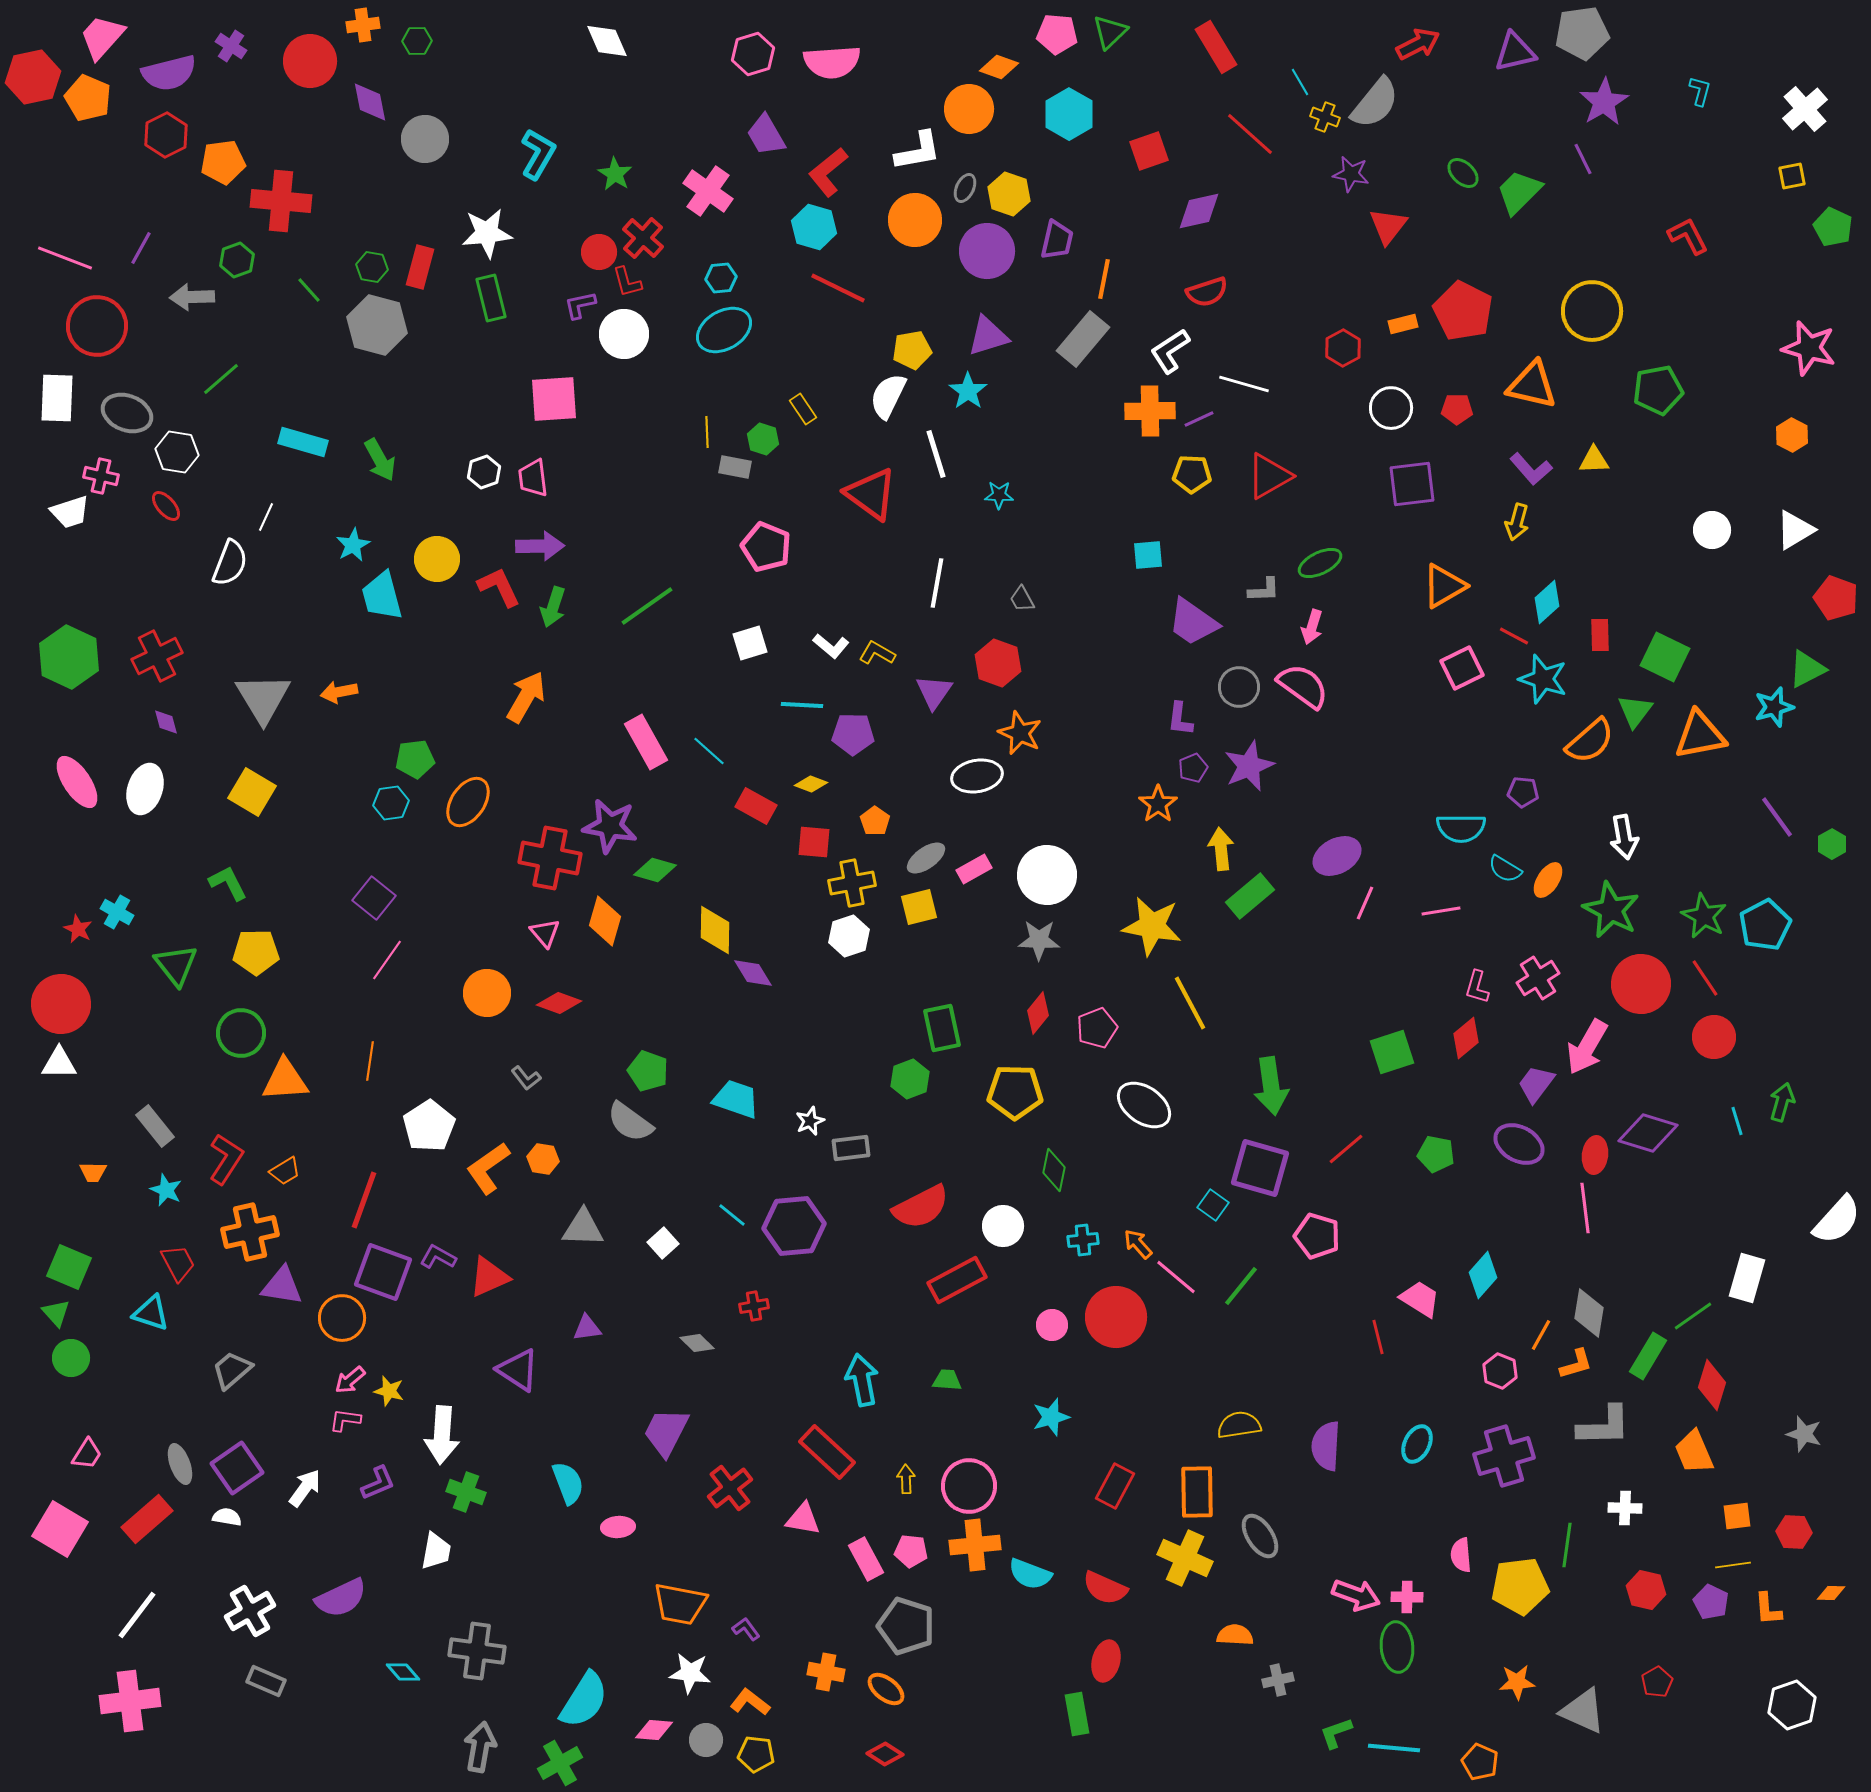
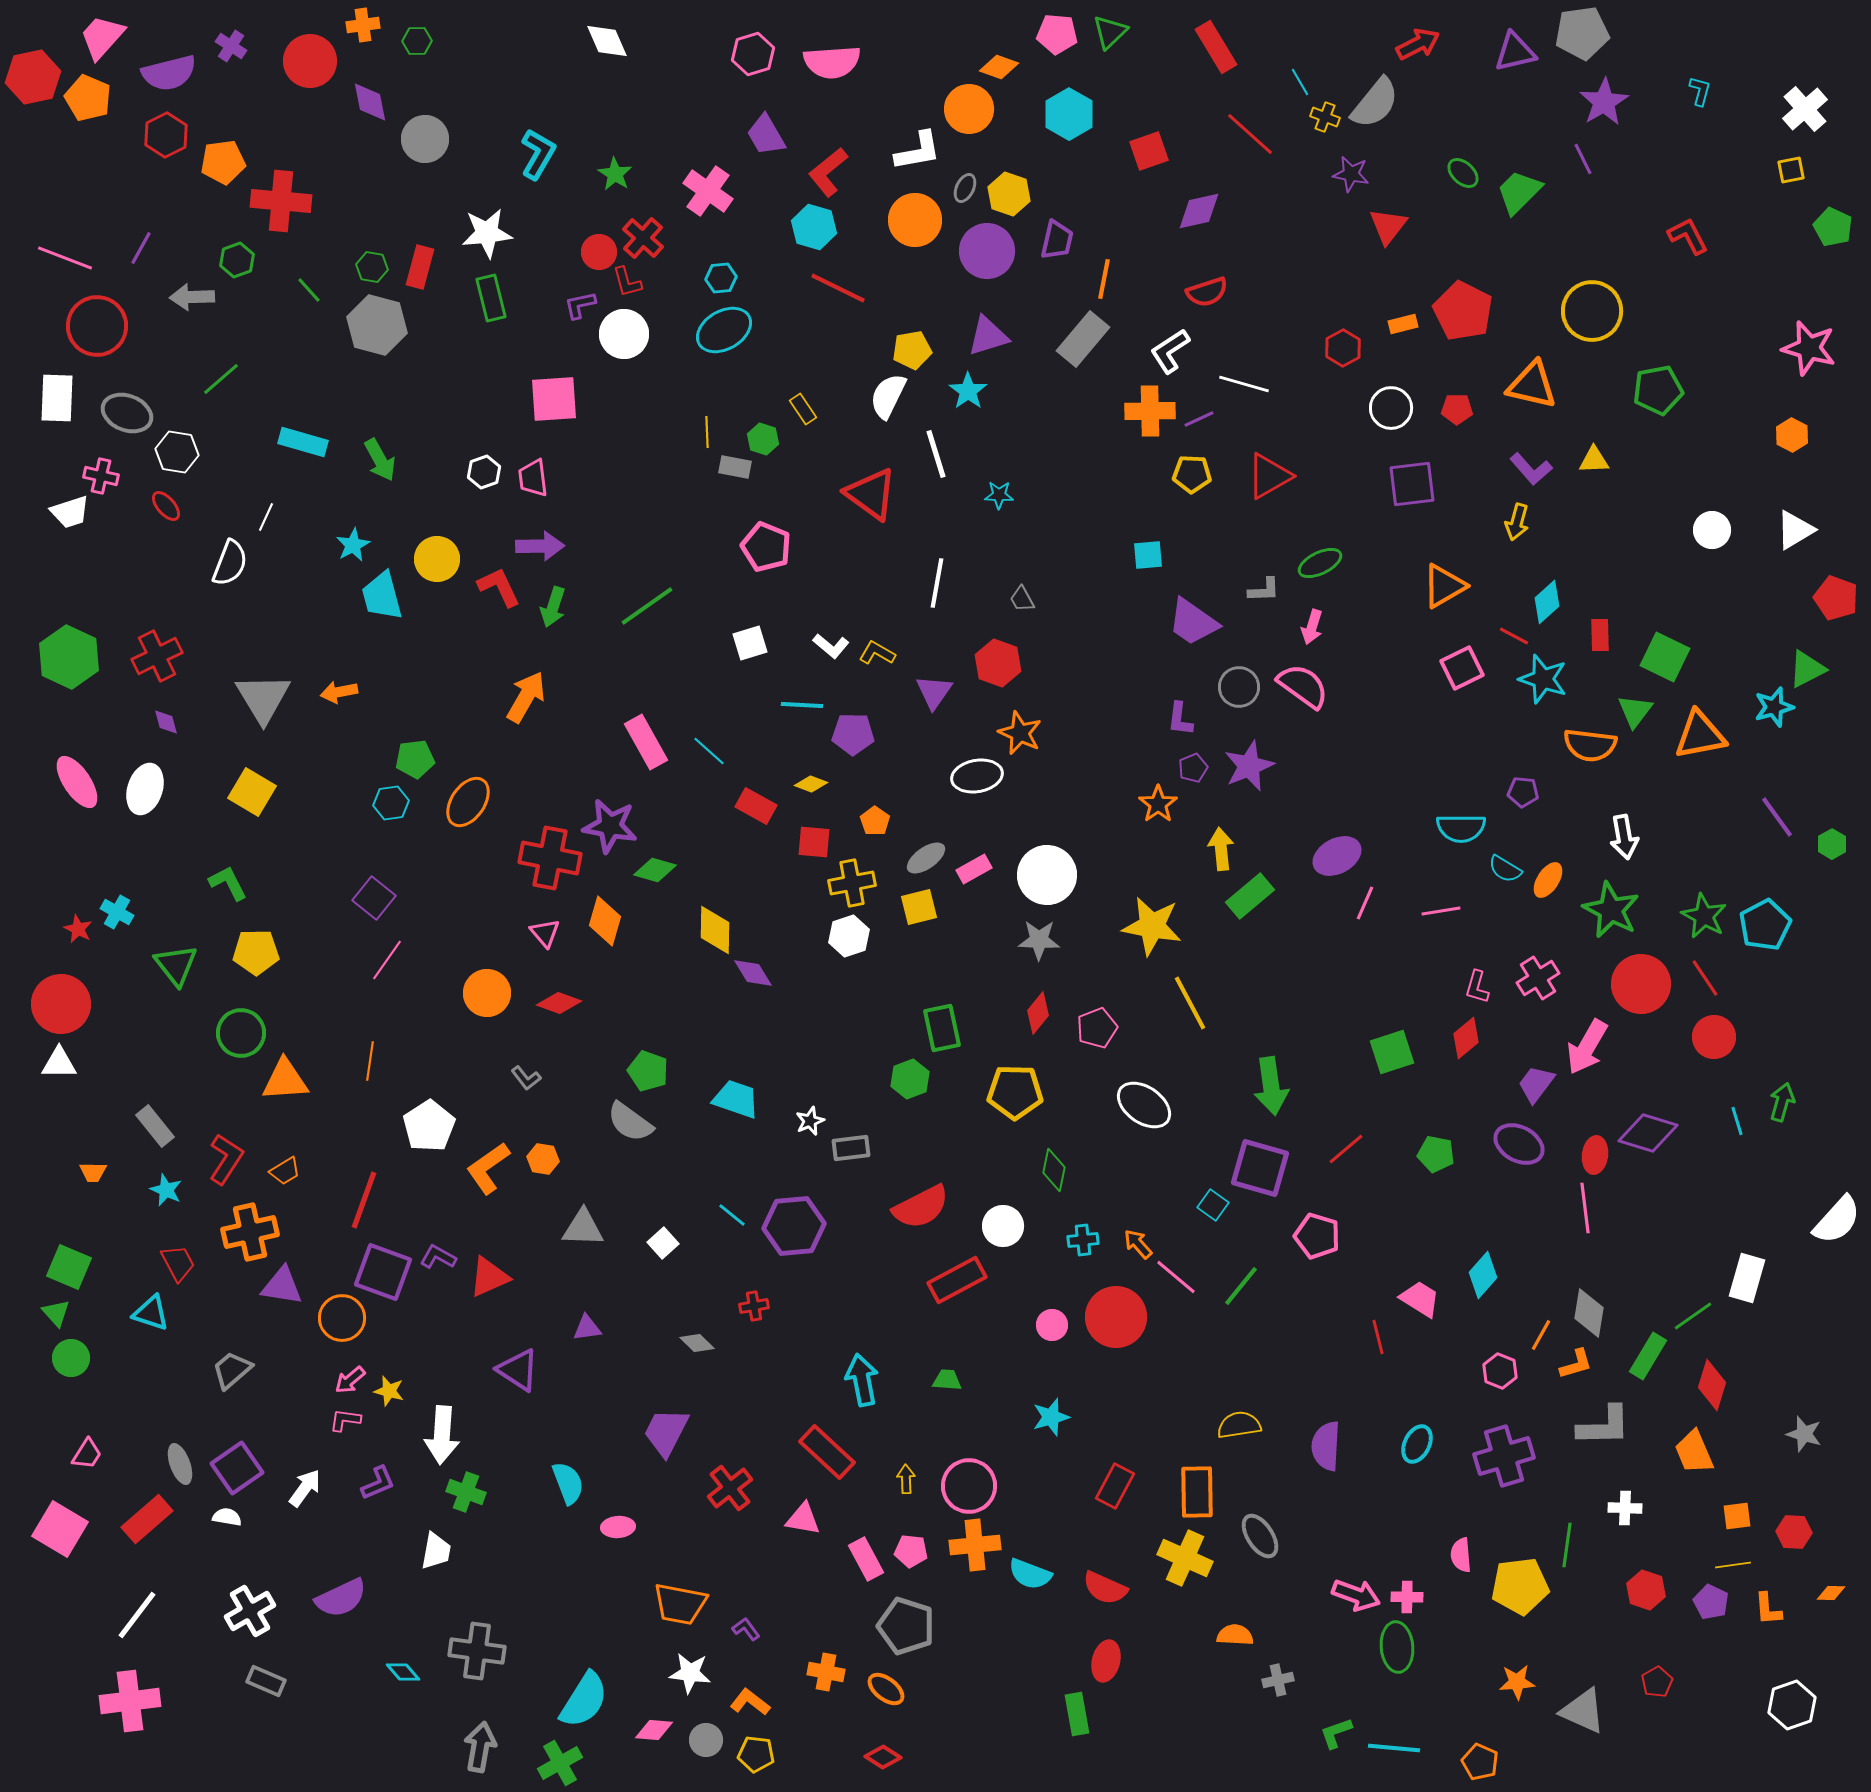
yellow square at (1792, 176): moved 1 px left, 6 px up
orange semicircle at (1590, 741): moved 4 px down; rotated 48 degrees clockwise
red hexagon at (1646, 1590): rotated 6 degrees clockwise
red diamond at (885, 1754): moved 2 px left, 3 px down
